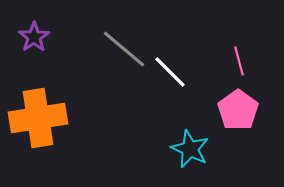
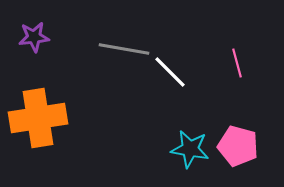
purple star: rotated 28 degrees clockwise
gray line: rotated 30 degrees counterclockwise
pink line: moved 2 px left, 2 px down
pink pentagon: moved 36 px down; rotated 21 degrees counterclockwise
cyan star: rotated 15 degrees counterclockwise
